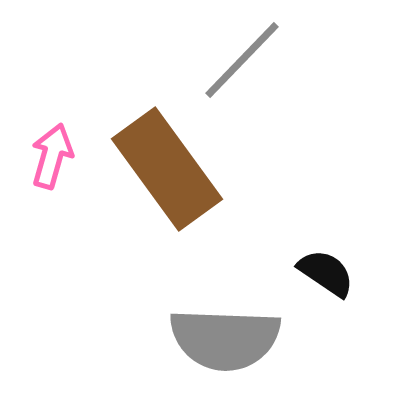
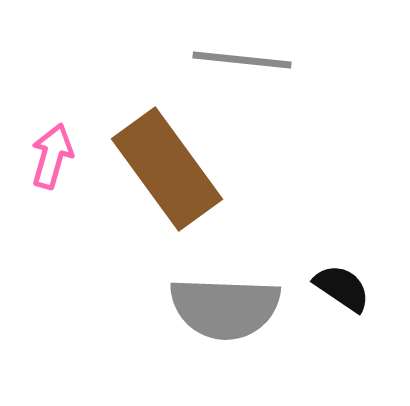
gray line: rotated 52 degrees clockwise
black semicircle: moved 16 px right, 15 px down
gray semicircle: moved 31 px up
